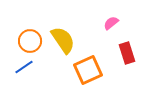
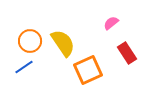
yellow semicircle: moved 3 px down
red rectangle: rotated 15 degrees counterclockwise
